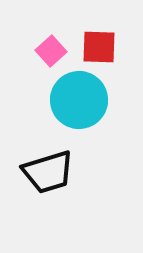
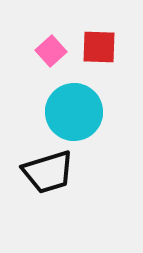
cyan circle: moved 5 px left, 12 px down
